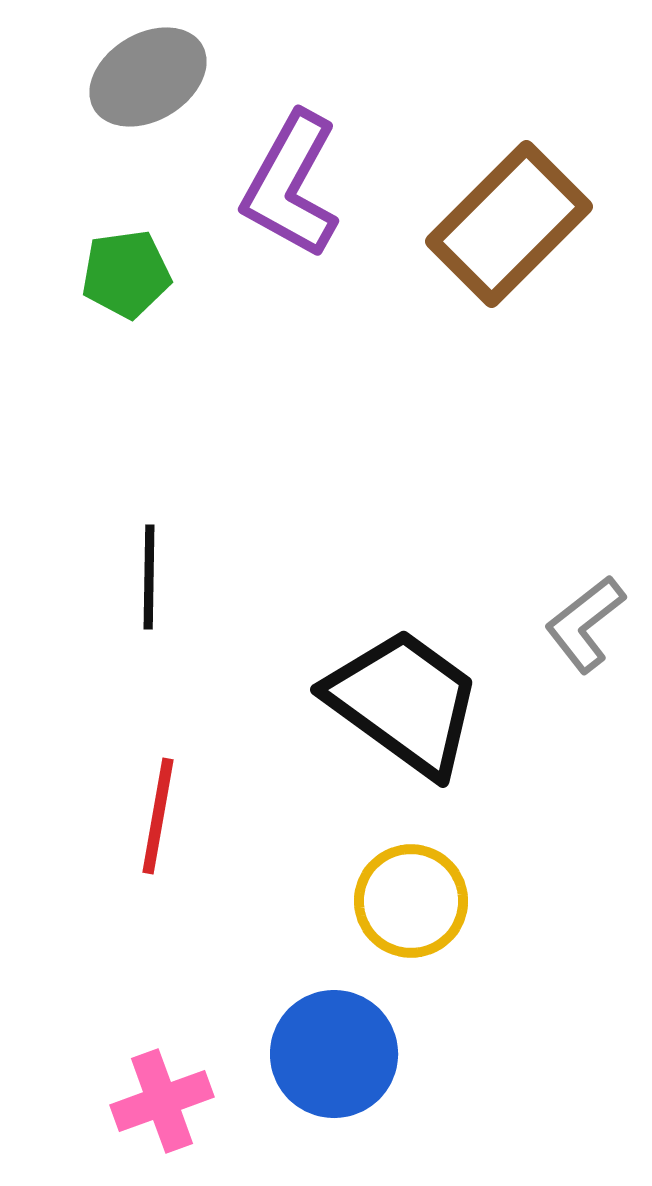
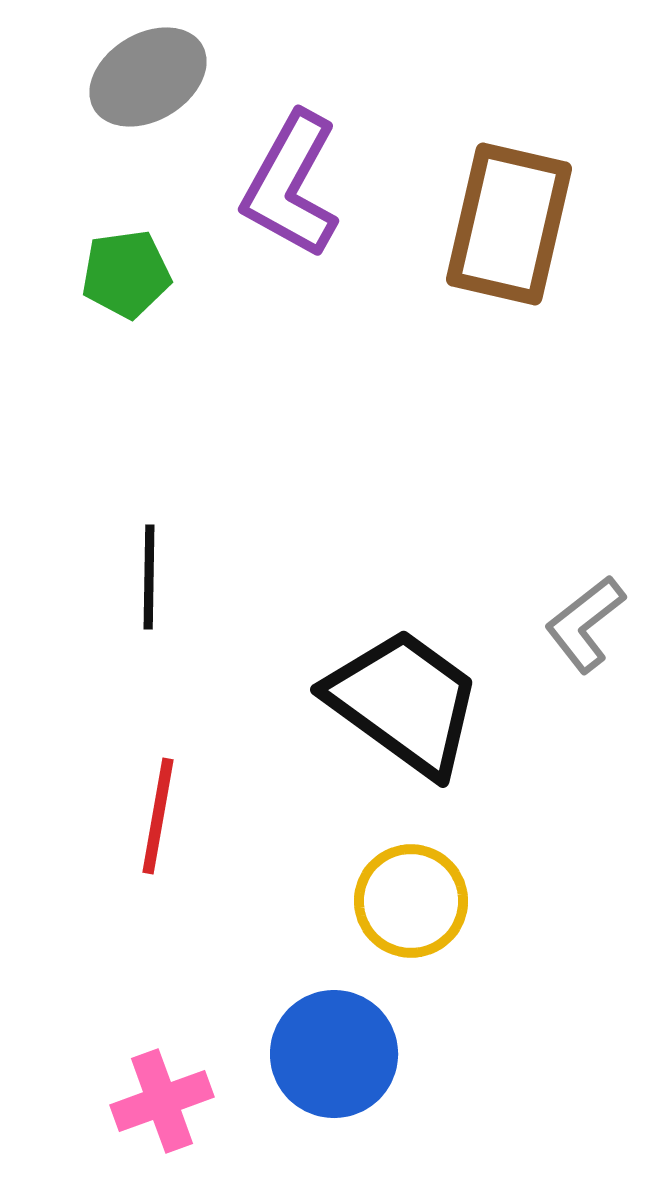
brown rectangle: rotated 32 degrees counterclockwise
